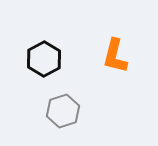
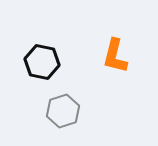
black hexagon: moved 2 px left, 3 px down; rotated 20 degrees counterclockwise
